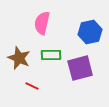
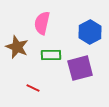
blue hexagon: rotated 15 degrees counterclockwise
brown star: moved 2 px left, 11 px up
red line: moved 1 px right, 2 px down
